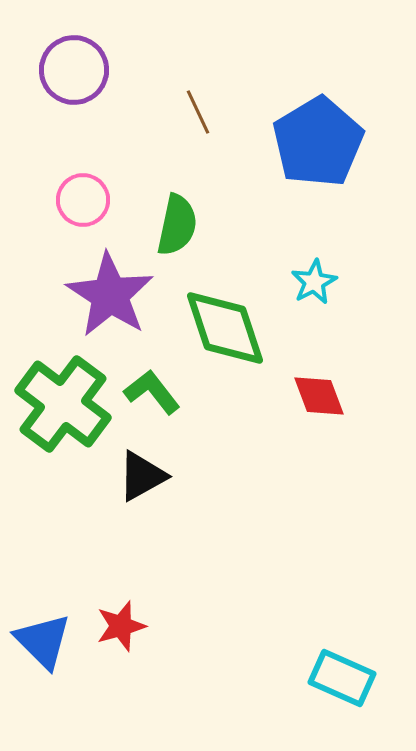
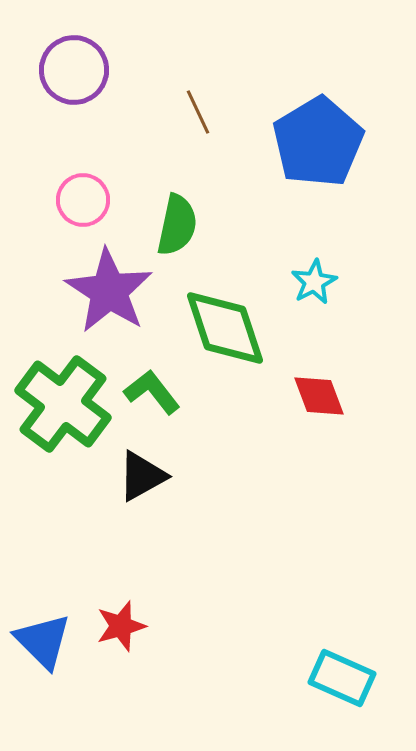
purple star: moved 1 px left, 4 px up
